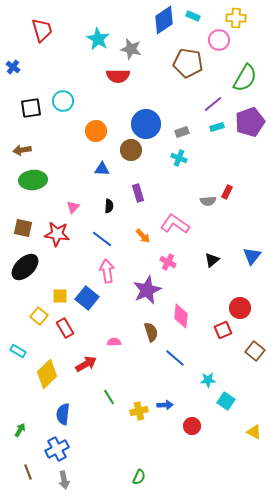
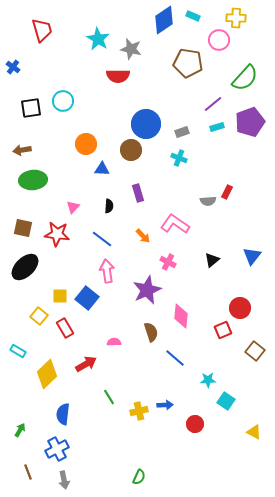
green semicircle at (245, 78): rotated 12 degrees clockwise
orange circle at (96, 131): moved 10 px left, 13 px down
red circle at (192, 426): moved 3 px right, 2 px up
